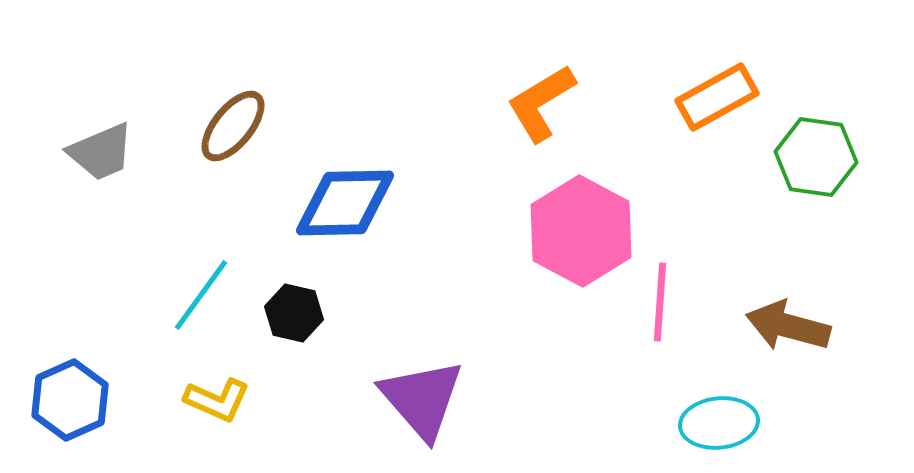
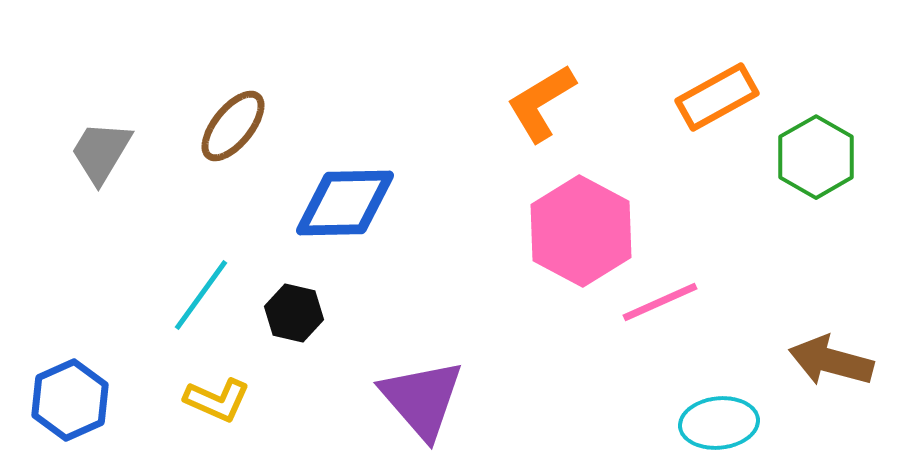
gray trapezoid: rotated 144 degrees clockwise
green hexagon: rotated 22 degrees clockwise
pink line: rotated 62 degrees clockwise
brown arrow: moved 43 px right, 35 px down
